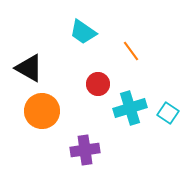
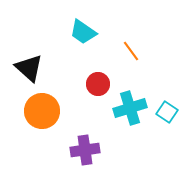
black triangle: rotated 12 degrees clockwise
cyan square: moved 1 px left, 1 px up
